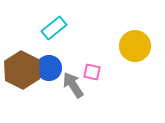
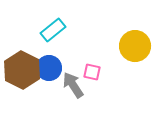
cyan rectangle: moved 1 px left, 2 px down
